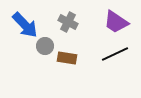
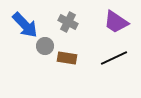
black line: moved 1 px left, 4 px down
